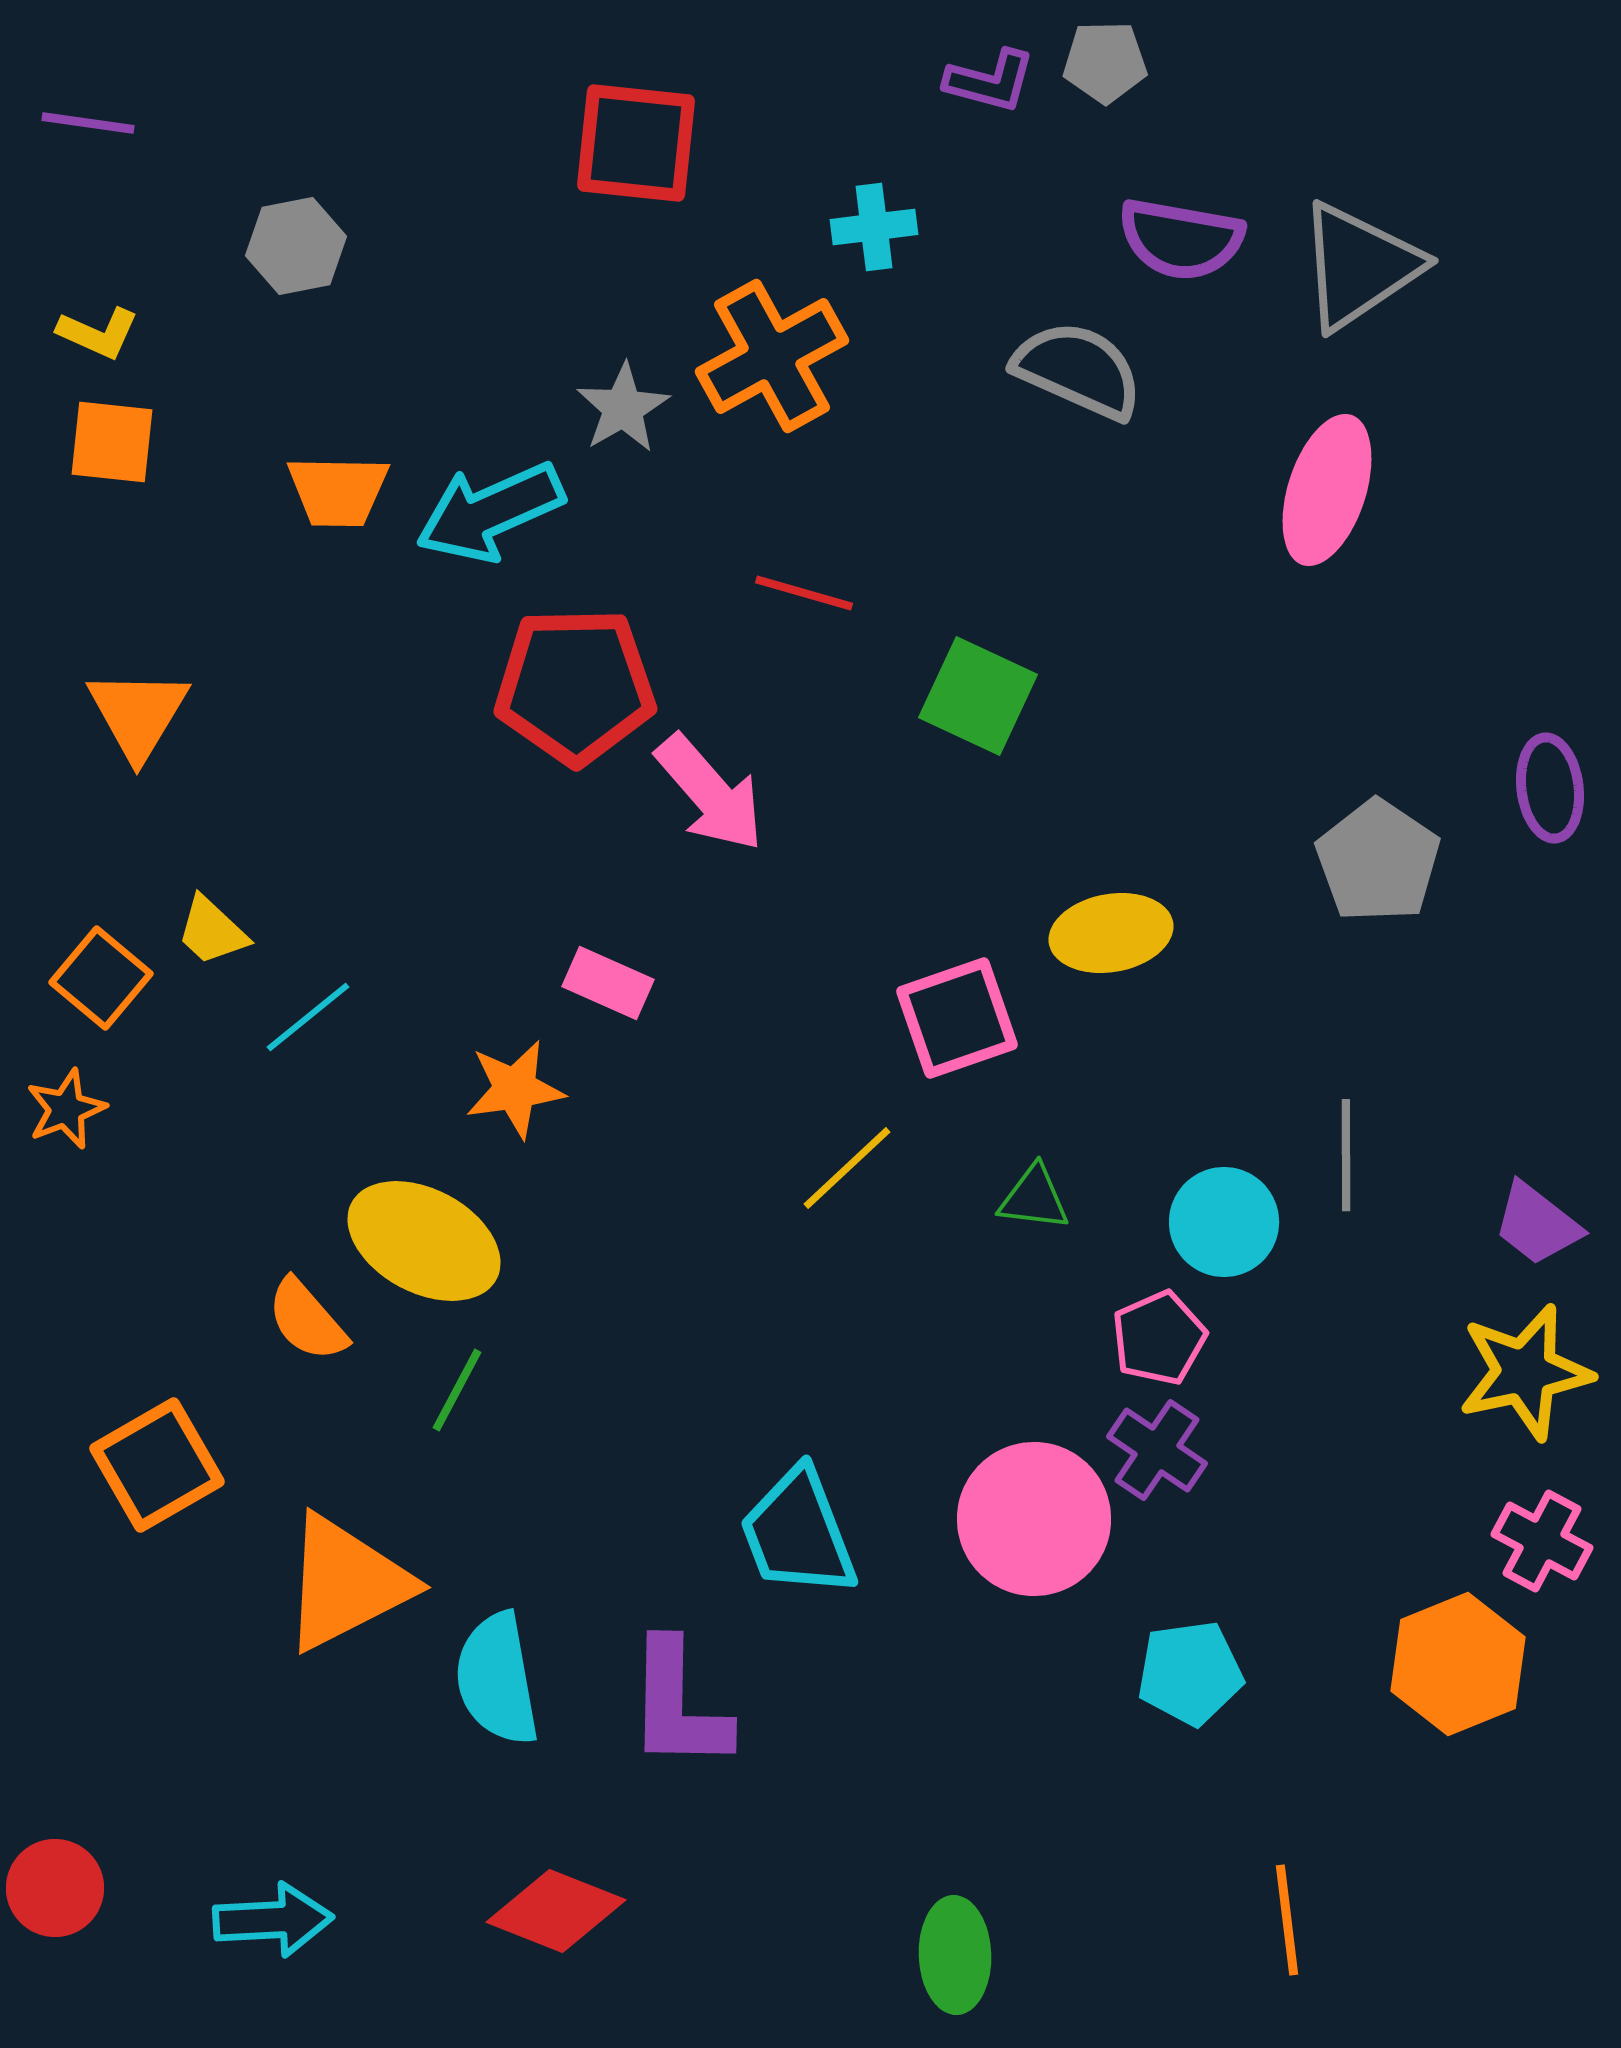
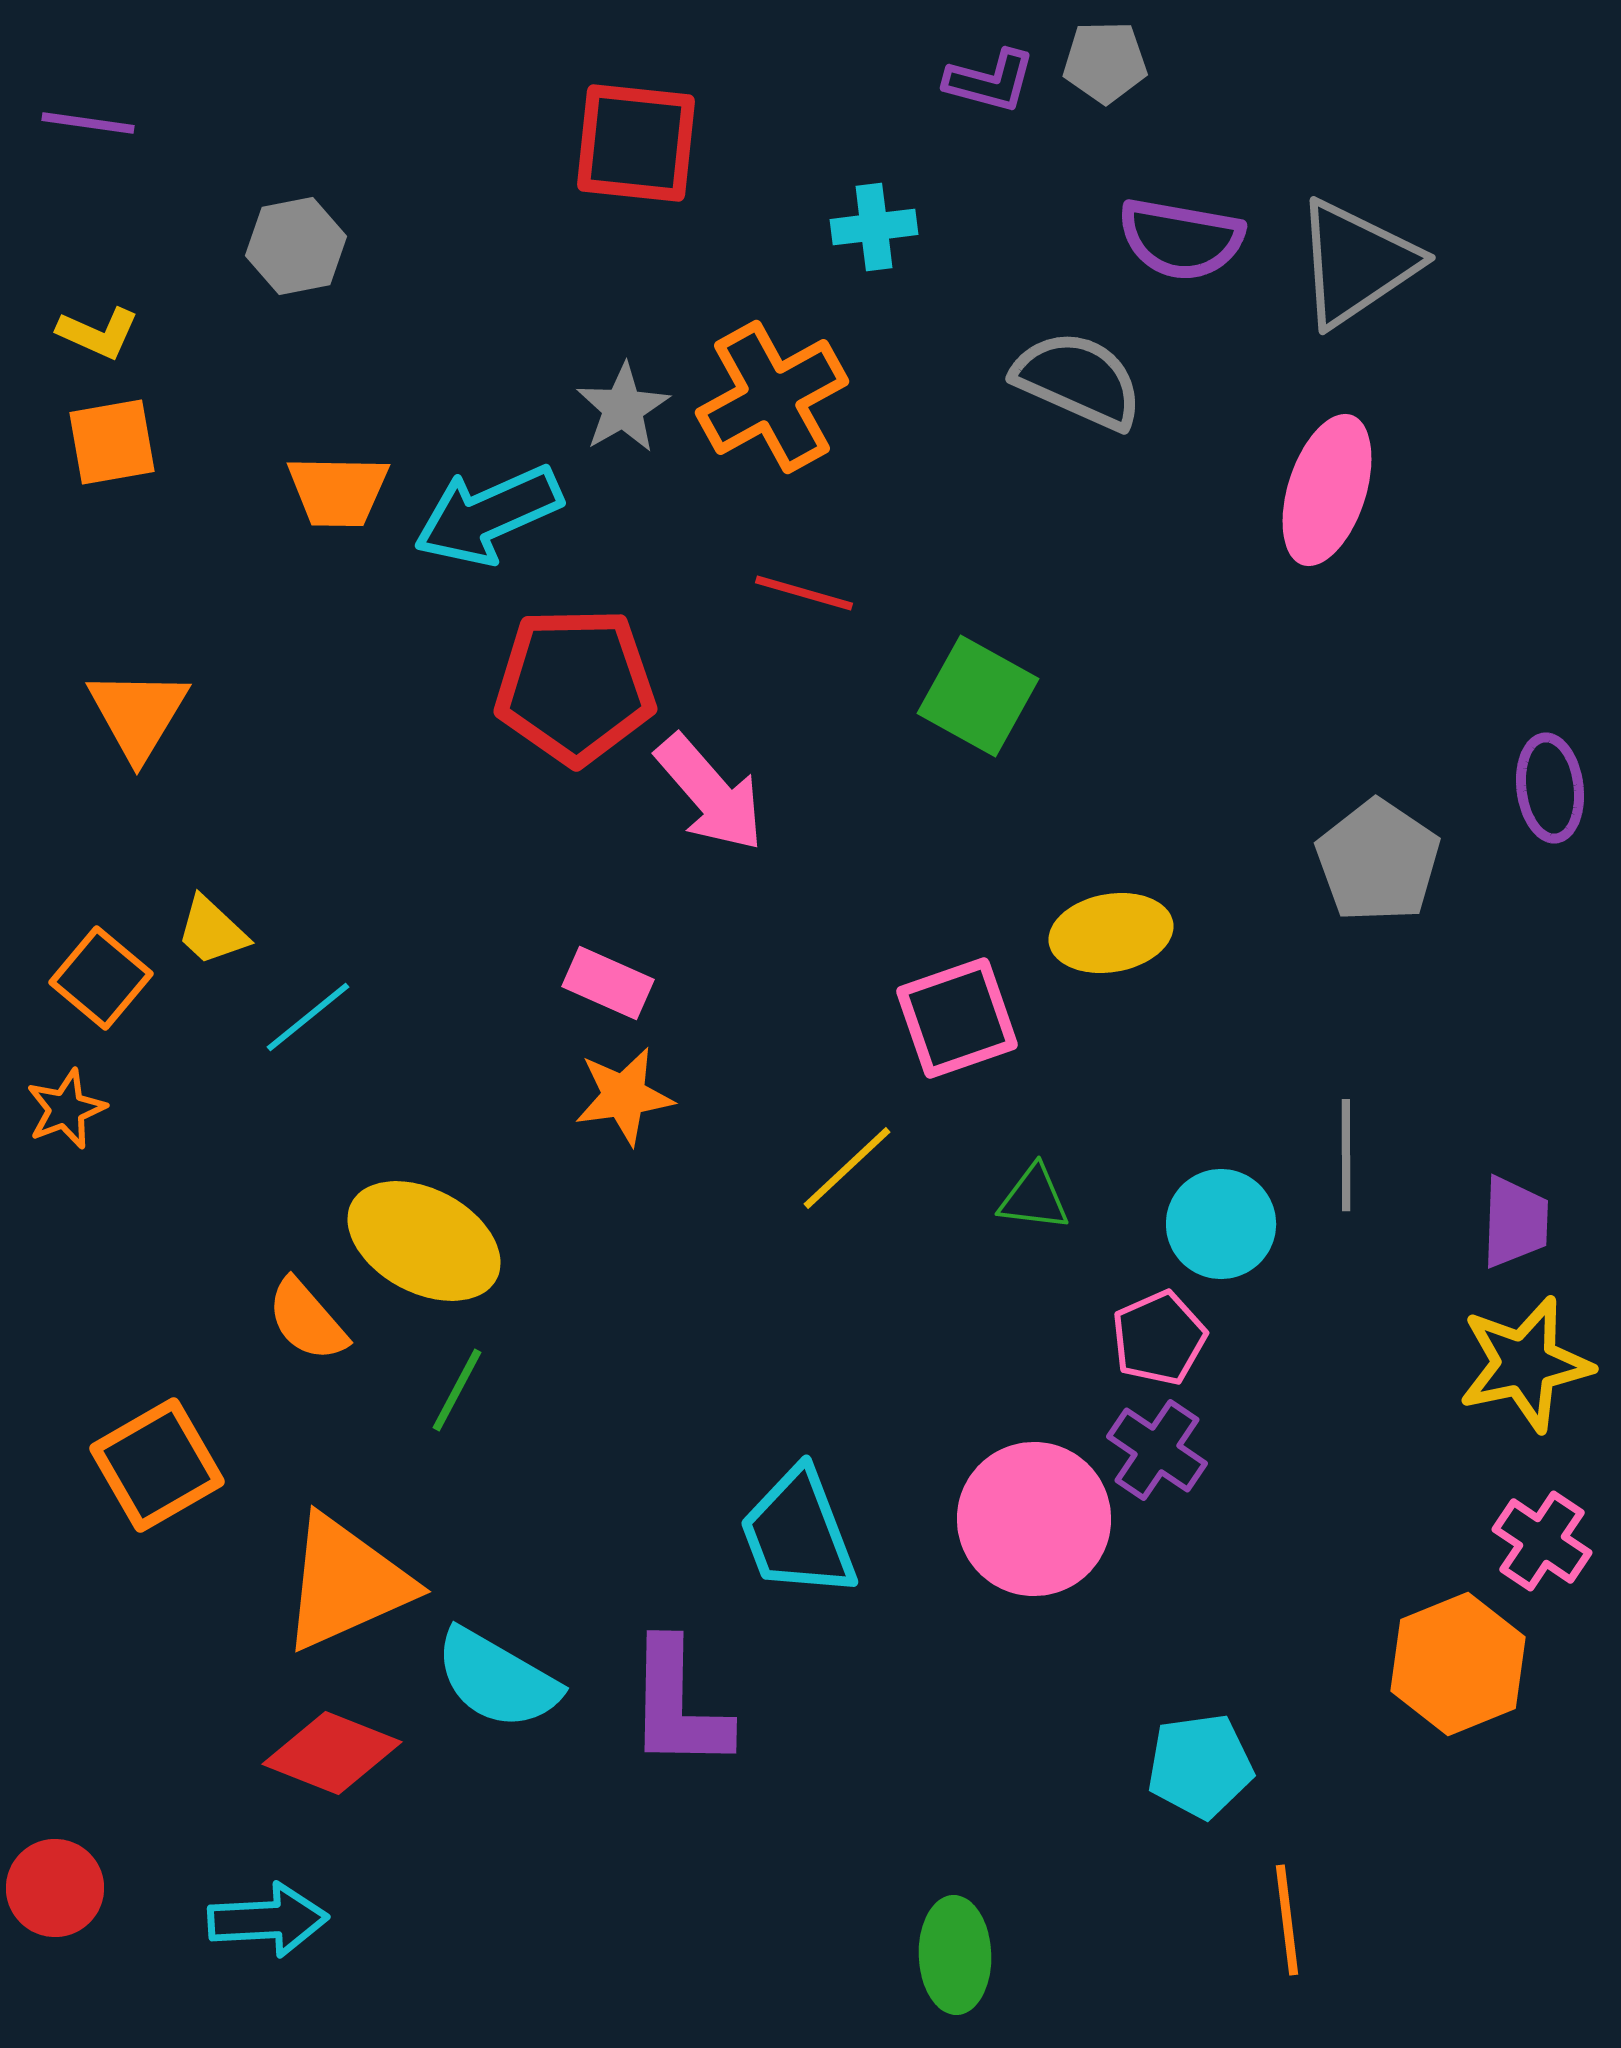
gray triangle at (1359, 266): moved 3 px left, 3 px up
orange cross at (772, 356): moved 41 px down
gray semicircle at (1078, 370): moved 10 px down
orange square at (112, 442): rotated 16 degrees counterclockwise
cyan arrow at (490, 512): moved 2 px left, 3 px down
green square at (978, 696): rotated 4 degrees clockwise
orange star at (515, 1089): moved 109 px right, 7 px down
cyan circle at (1224, 1222): moved 3 px left, 2 px down
purple trapezoid at (1537, 1224): moved 22 px left, 2 px up; rotated 126 degrees counterclockwise
yellow star at (1525, 1372): moved 8 px up
pink cross at (1542, 1541): rotated 6 degrees clockwise
orange triangle at (346, 1583): rotated 3 degrees clockwise
cyan pentagon at (1190, 1673): moved 10 px right, 93 px down
cyan semicircle at (497, 1679): rotated 50 degrees counterclockwise
red diamond at (556, 1911): moved 224 px left, 158 px up
cyan arrow at (273, 1920): moved 5 px left
